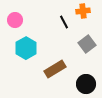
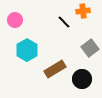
black line: rotated 16 degrees counterclockwise
gray square: moved 3 px right, 4 px down
cyan hexagon: moved 1 px right, 2 px down
black circle: moved 4 px left, 5 px up
